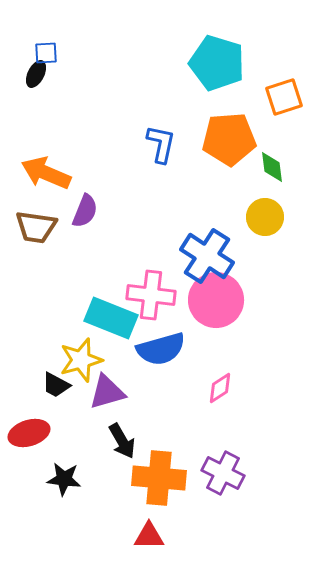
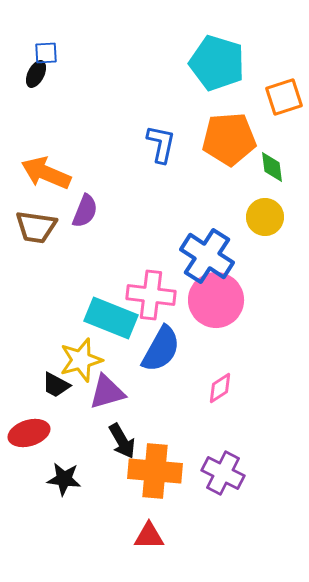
blue semicircle: rotated 45 degrees counterclockwise
orange cross: moved 4 px left, 7 px up
